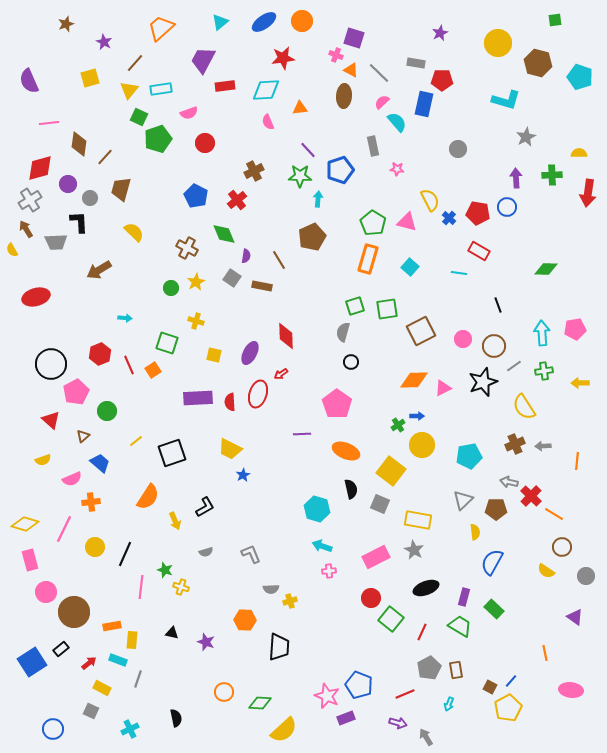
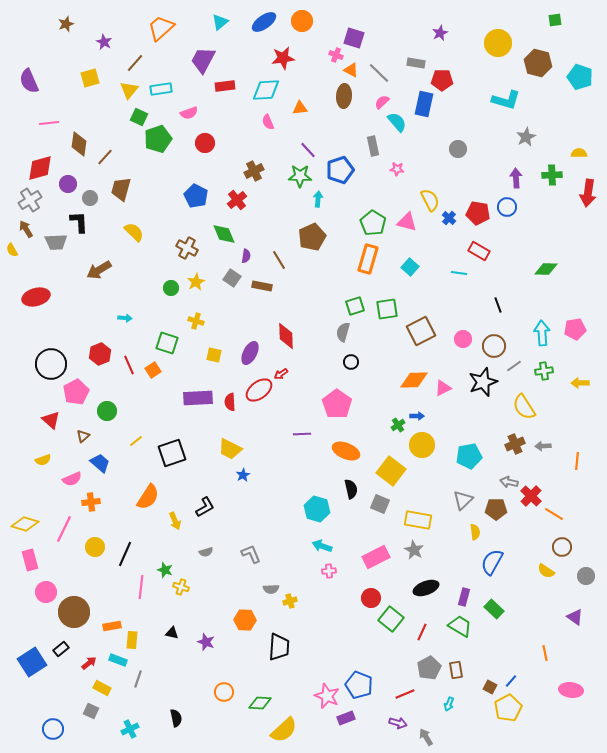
red ellipse at (258, 394): moved 1 px right, 4 px up; rotated 36 degrees clockwise
